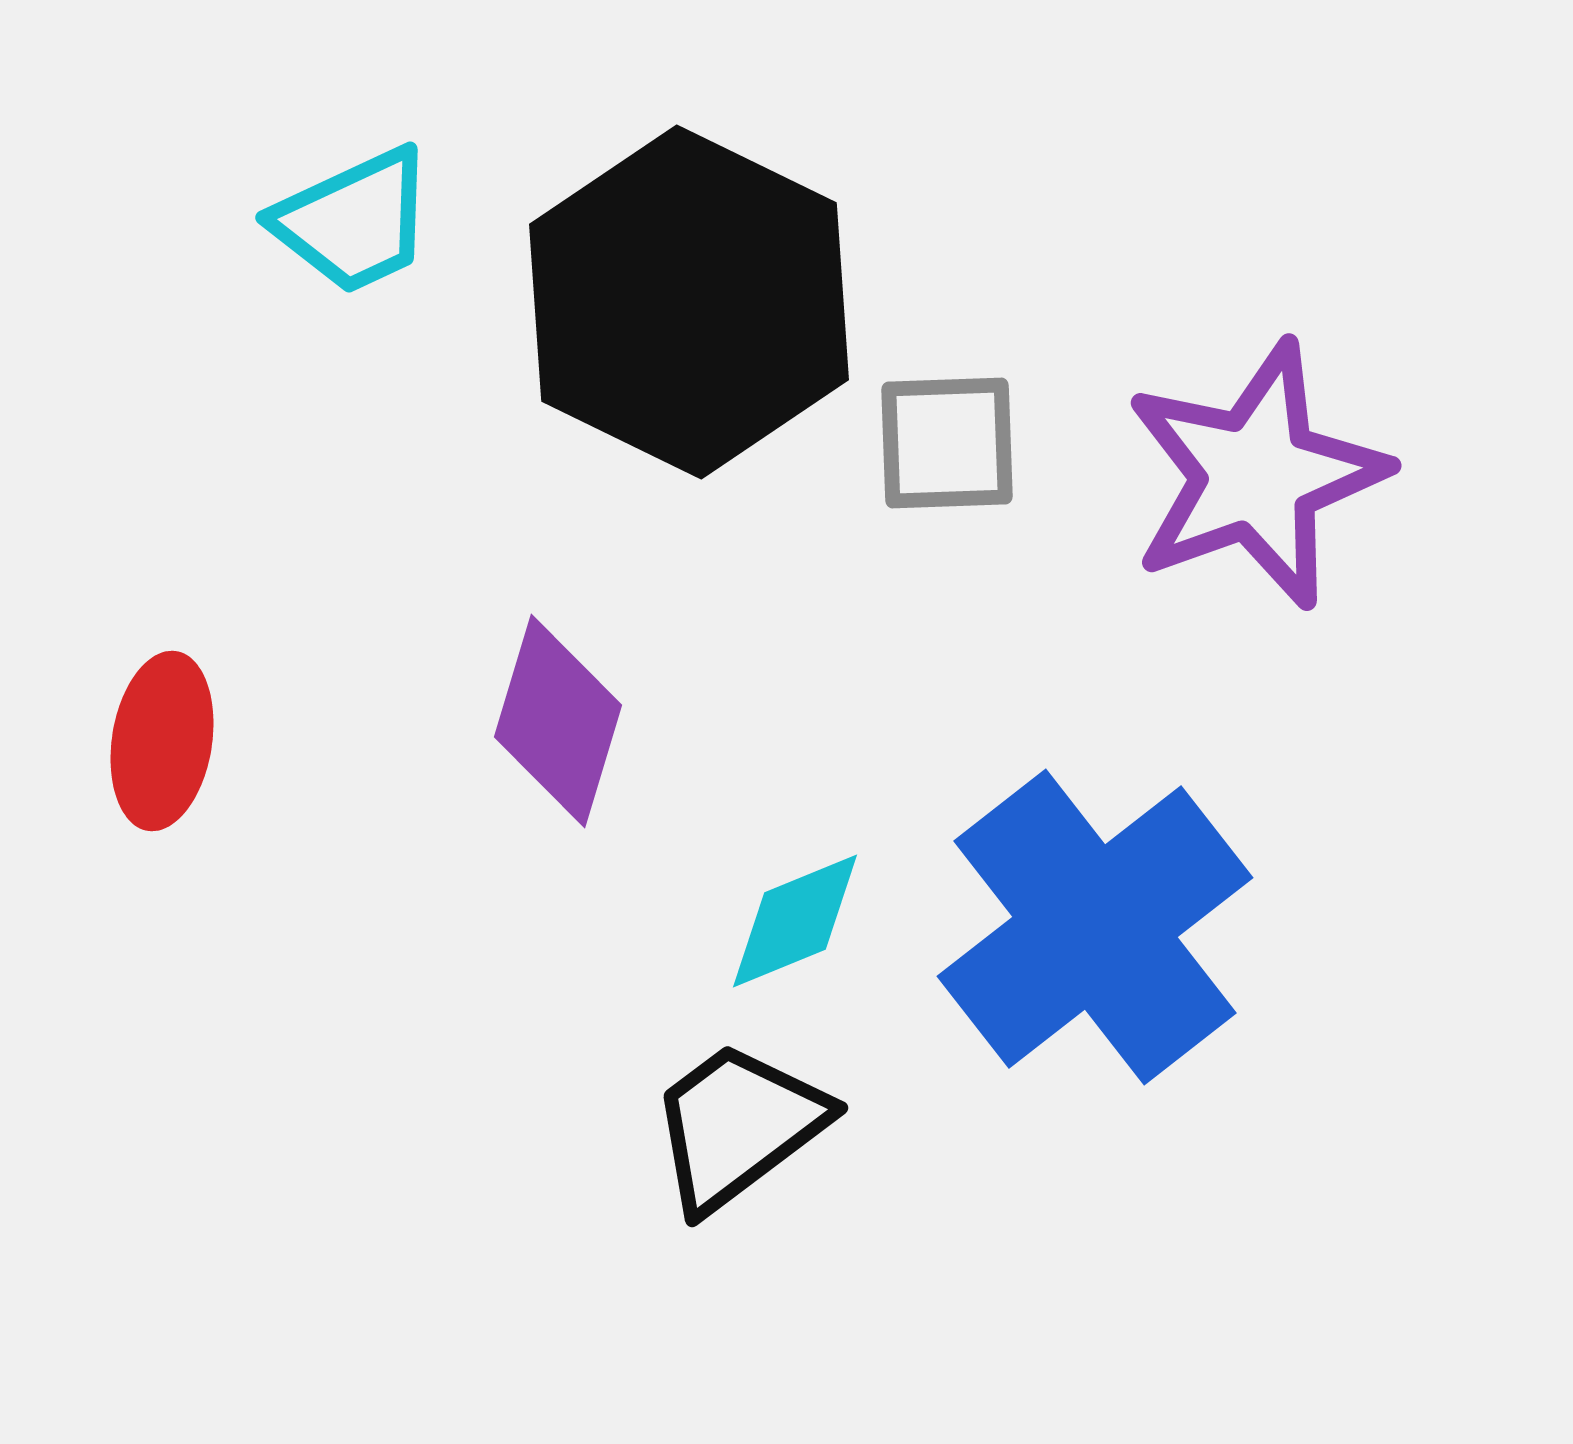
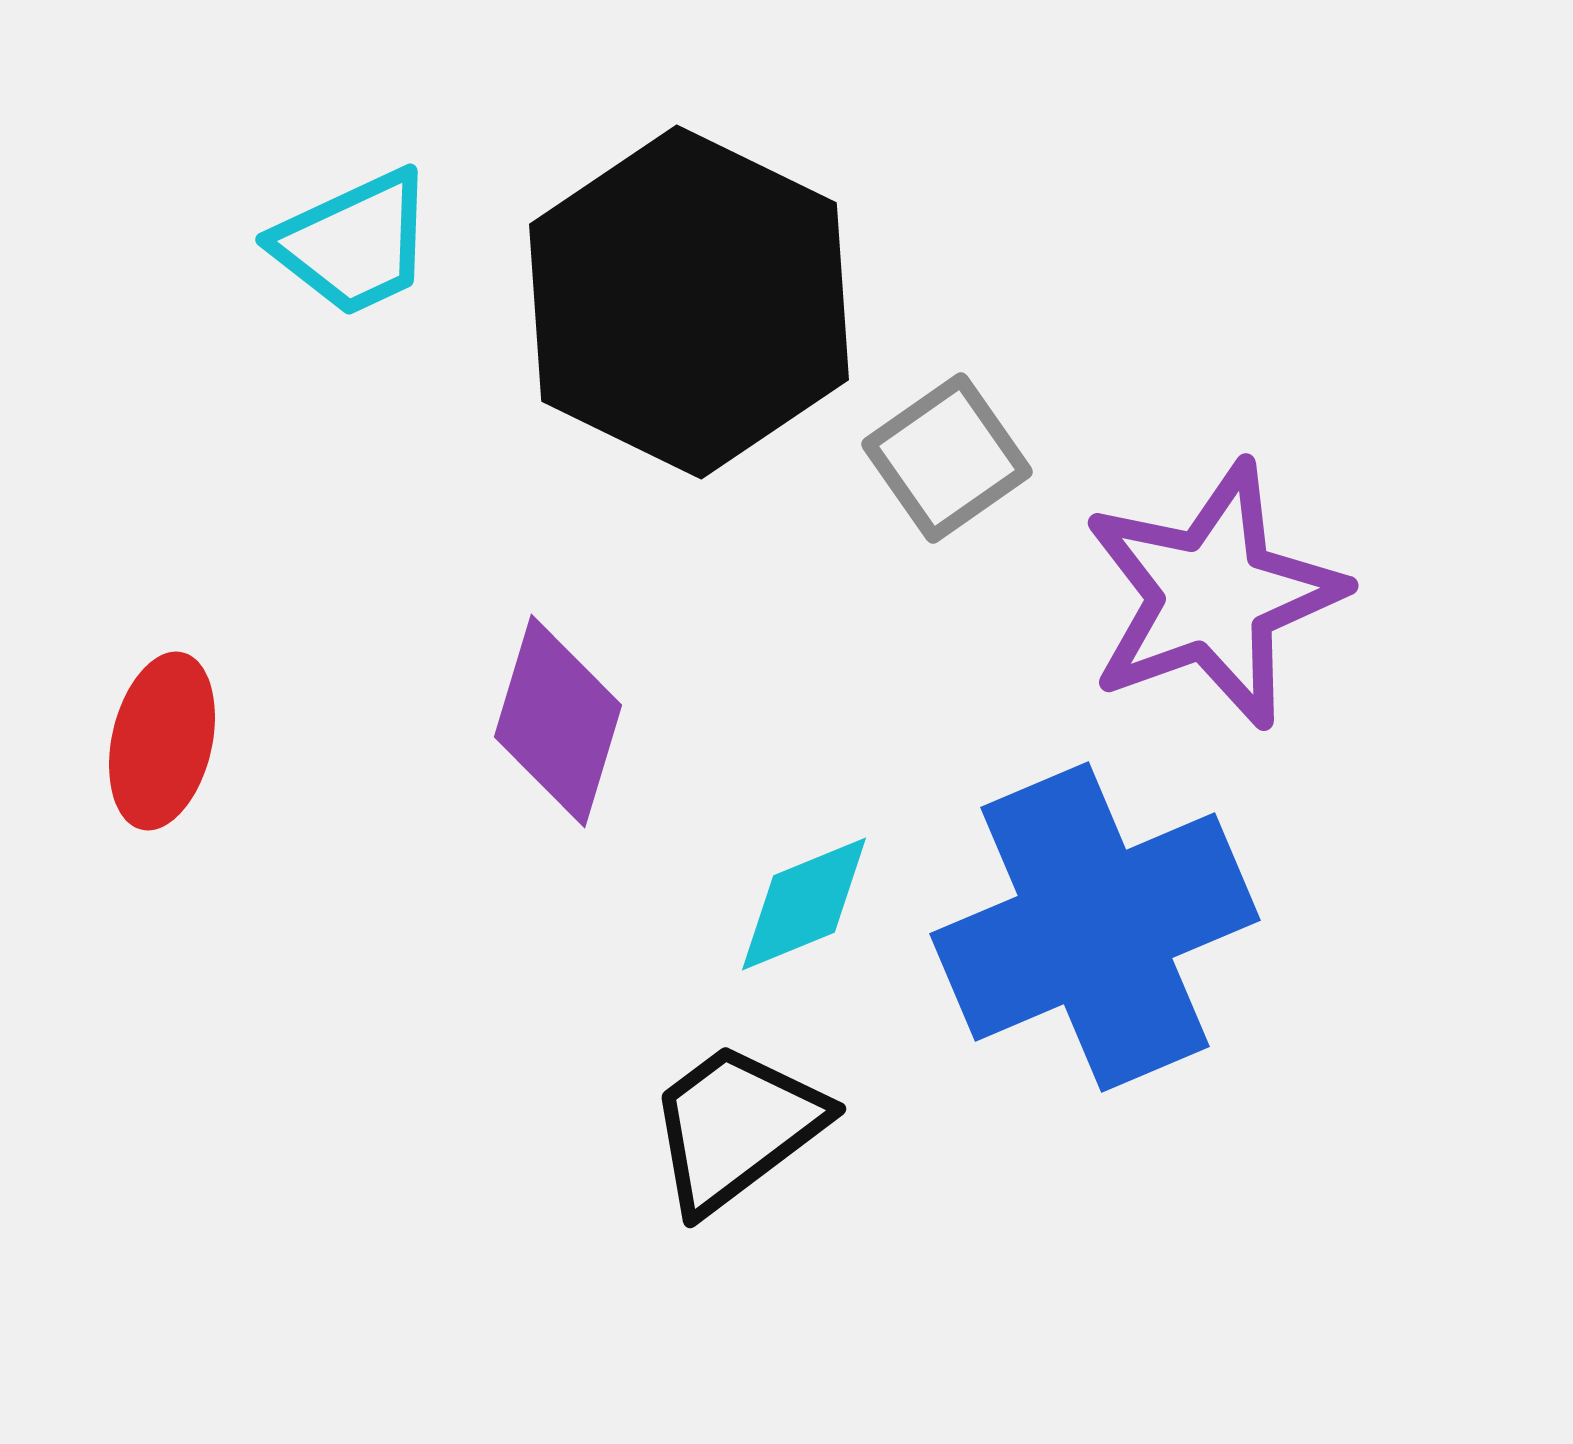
cyan trapezoid: moved 22 px down
gray square: moved 15 px down; rotated 33 degrees counterclockwise
purple star: moved 43 px left, 120 px down
red ellipse: rotated 4 degrees clockwise
cyan diamond: moved 9 px right, 17 px up
blue cross: rotated 15 degrees clockwise
black trapezoid: moved 2 px left, 1 px down
